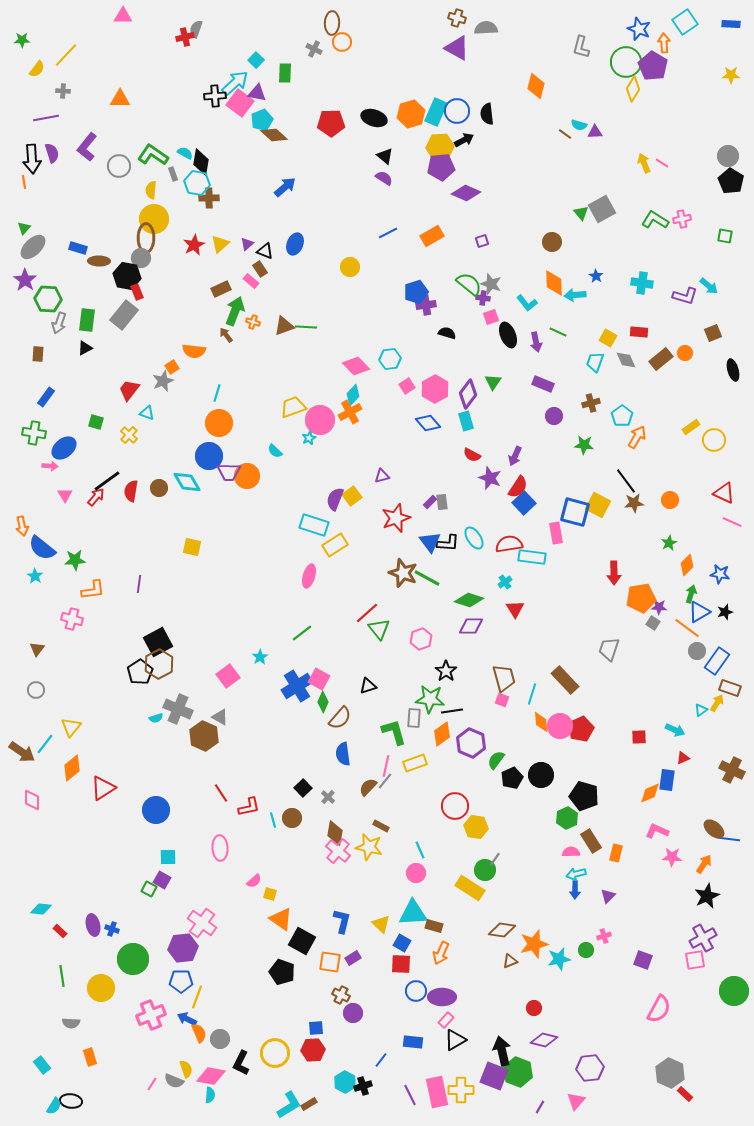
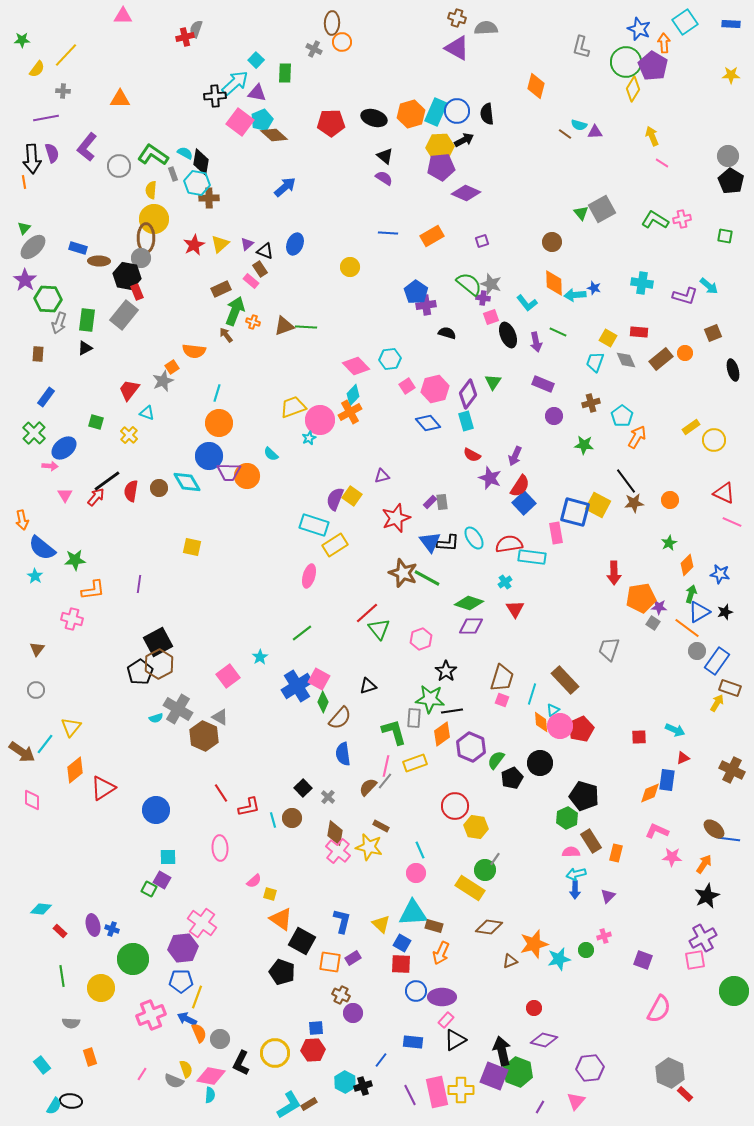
pink square at (240, 103): moved 19 px down
yellow arrow at (644, 163): moved 8 px right, 27 px up
blue line at (388, 233): rotated 30 degrees clockwise
blue star at (596, 276): moved 2 px left, 12 px down; rotated 16 degrees counterclockwise
blue pentagon at (416, 292): rotated 20 degrees counterclockwise
pink hexagon at (435, 389): rotated 16 degrees clockwise
green cross at (34, 433): rotated 35 degrees clockwise
cyan semicircle at (275, 451): moved 4 px left, 3 px down
red semicircle at (518, 487): moved 2 px right, 1 px up
yellow square at (352, 496): rotated 18 degrees counterclockwise
orange arrow at (22, 526): moved 6 px up
green diamond at (469, 600): moved 3 px down
brown trapezoid at (504, 678): moved 2 px left; rotated 32 degrees clockwise
gray cross at (178, 709): rotated 8 degrees clockwise
cyan triangle at (701, 710): moved 148 px left
purple hexagon at (471, 743): moved 4 px down
orange diamond at (72, 768): moved 3 px right, 2 px down
black circle at (541, 775): moved 1 px left, 12 px up
brown diamond at (502, 930): moved 13 px left, 3 px up
pink line at (152, 1084): moved 10 px left, 10 px up
